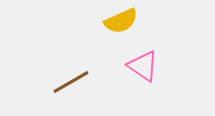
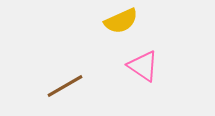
brown line: moved 6 px left, 4 px down
